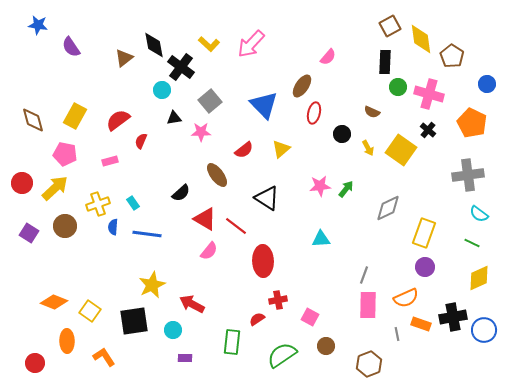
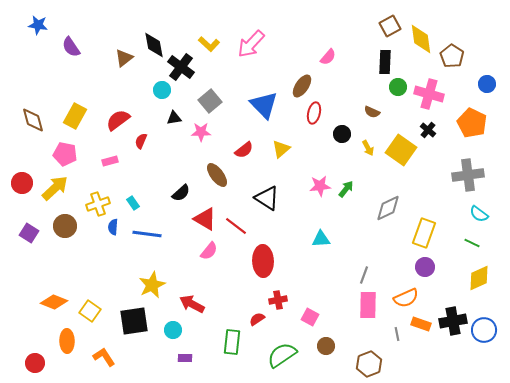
black cross at (453, 317): moved 4 px down
